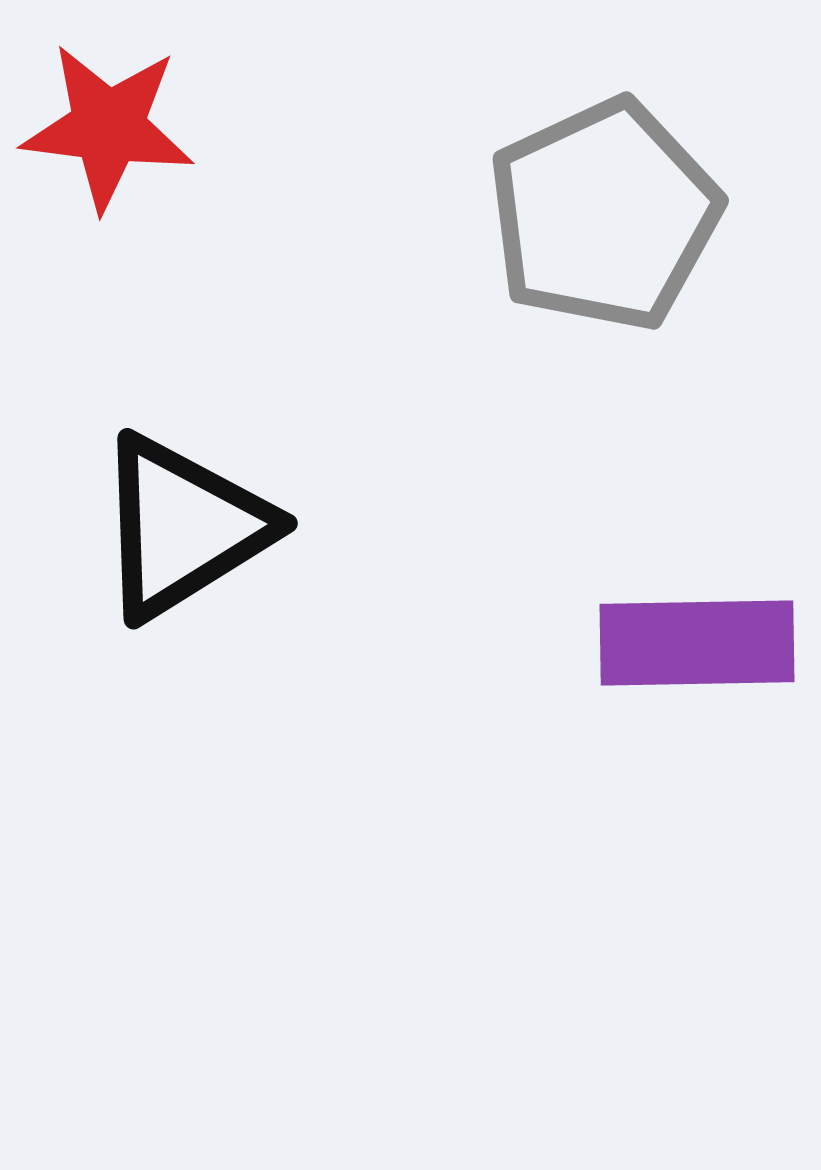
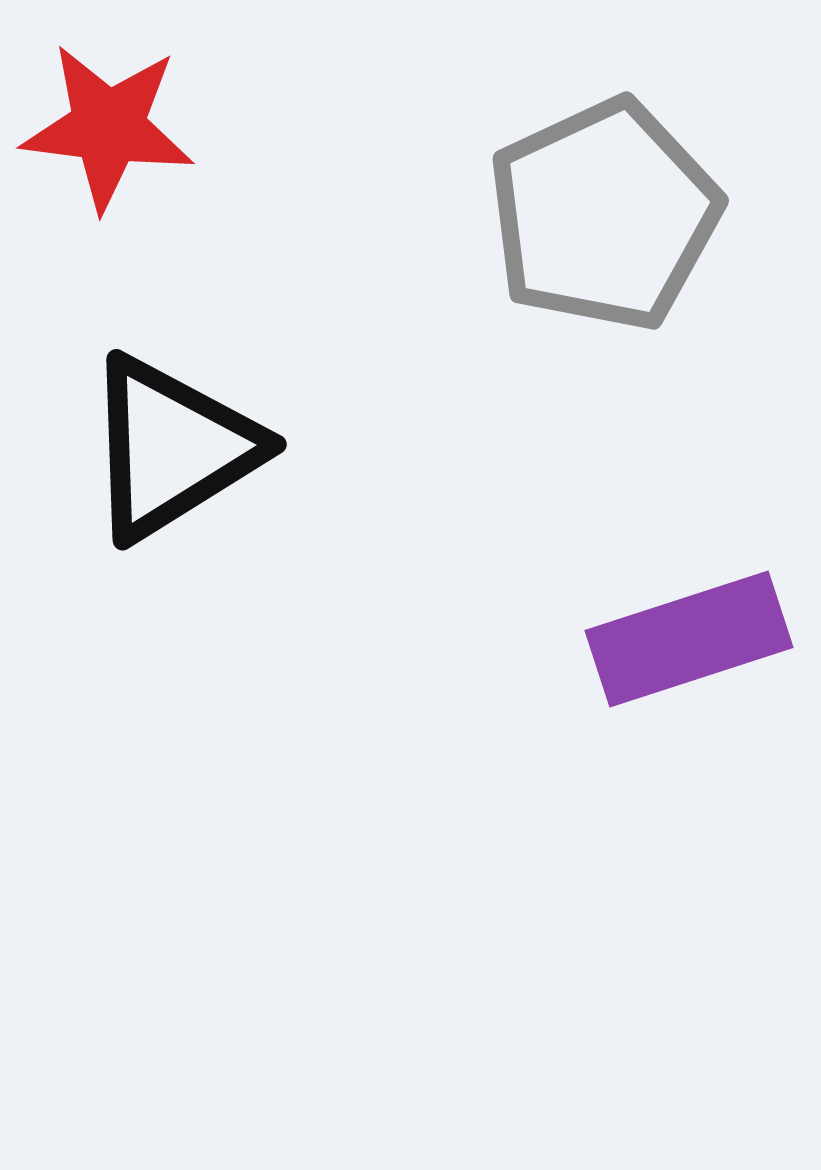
black triangle: moved 11 px left, 79 px up
purple rectangle: moved 8 px left, 4 px up; rotated 17 degrees counterclockwise
